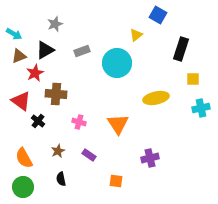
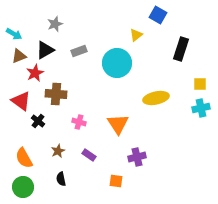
gray rectangle: moved 3 px left
yellow square: moved 7 px right, 5 px down
purple cross: moved 13 px left, 1 px up
